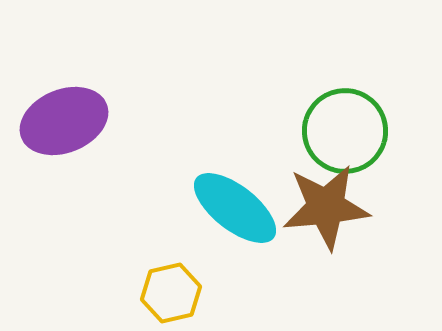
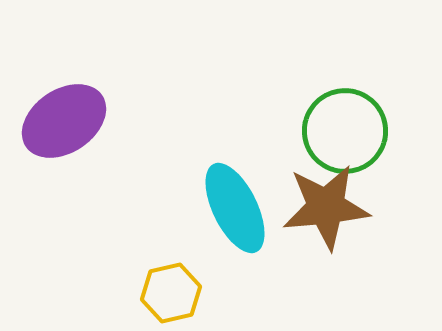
purple ellipse: rotated 12 degrees counterclockwise
cyan ellipse: rotated 26 degrees clockwise
